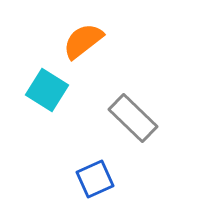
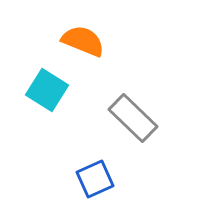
orange semicircle: rotated 60 degrees clockwise
